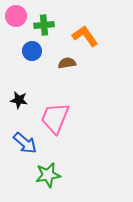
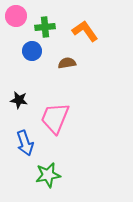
green cross: moved 1 px right, 2 px down
orange L-shape: moved 5 px up
blue arrow: rotated 30 degrees clockwise
